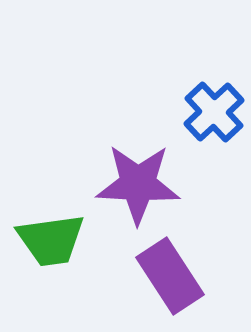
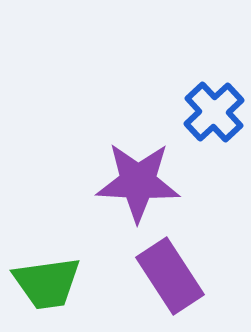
purple star: moved 2 px up
green trapezoid: moved 4 px left, 43 px down
